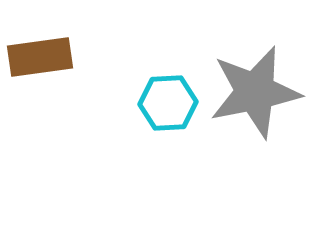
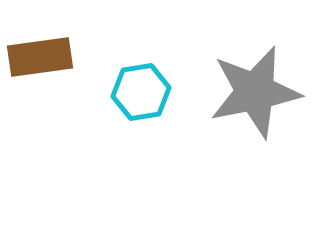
cyan hexagon: moved 27 px left, 11 px up; rotated 6 degrees counterclockwise
